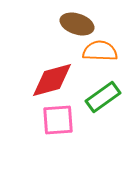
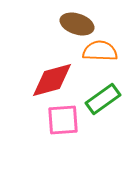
green rectangle: moved 2 px down
pink square: moved 5 px right
